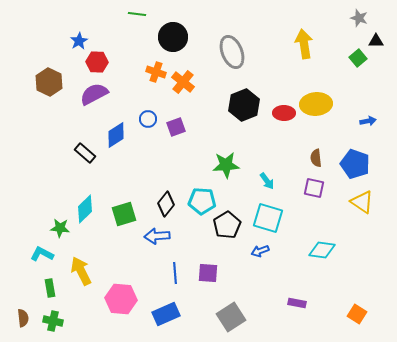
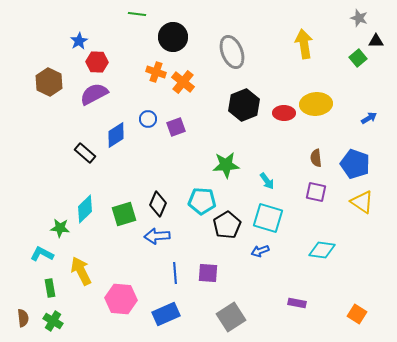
blue arrow at (368, 121): moved 1 px right, 3 px up; rotated 21 degrees counterclockwise
purple square at (314, 188): moved 2 px right, 4 px down
black diamond at (166, 204): moved 8 px left; rotated 15 degrees counterclockwise
green cross at (53, 321): rotated 18 degrees clockwise
